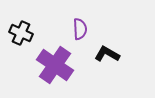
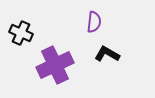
purple semicircle: moved 14 px right, 7 px up; rotated 10 degrees clockwise
purple cross: rotated 30 degrees clockwise
